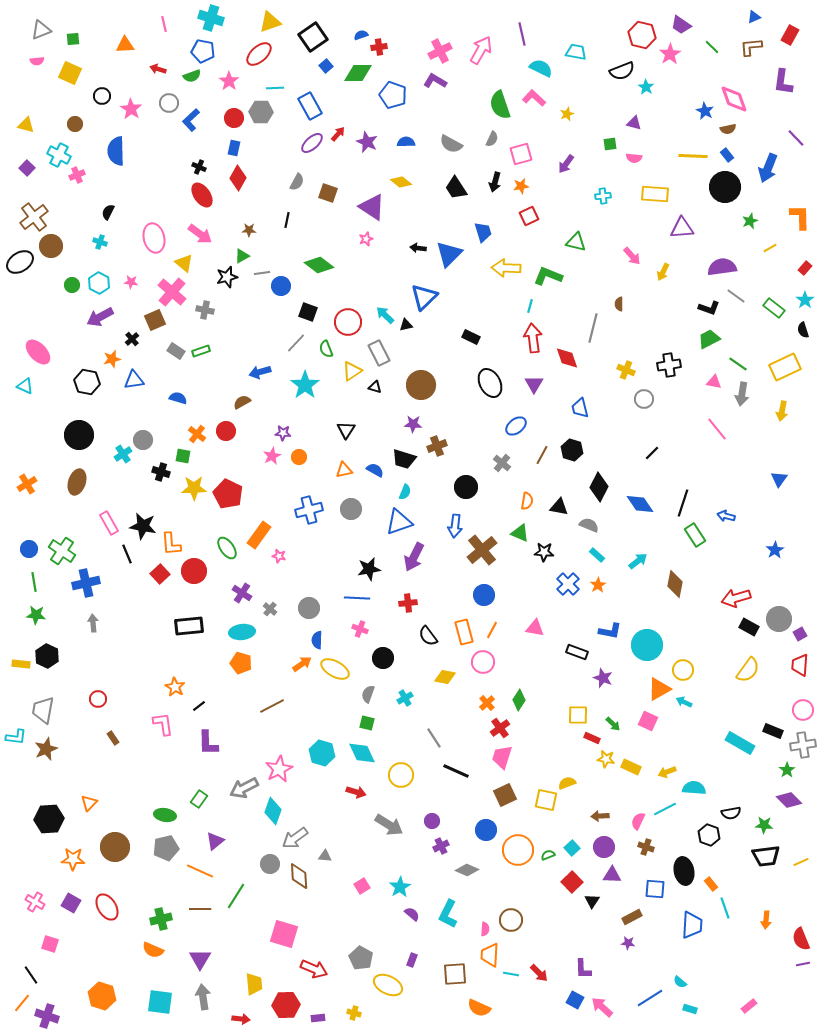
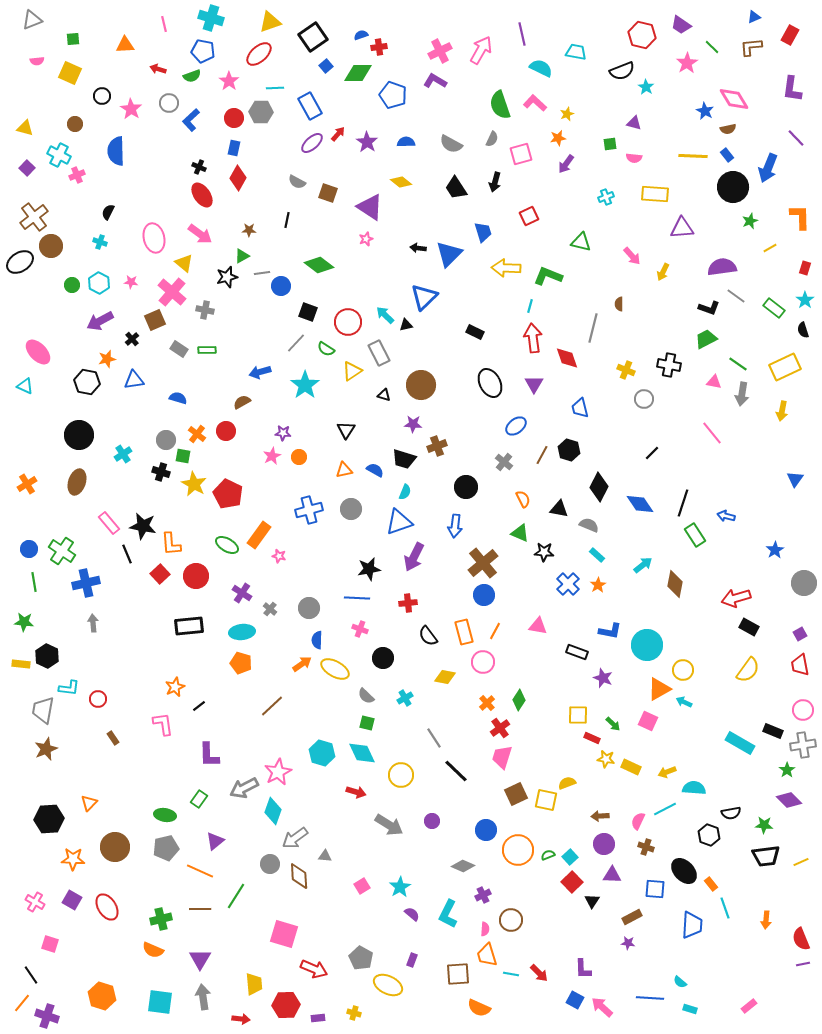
gray triangle at (41, 30): moved 9 px left, 10 px up
pink star at (670, 54): moved 17 px right, 9 px down
purple L-shape at (783, 82): moved 9 px right, 7 px down
pink L-shape at (534, 98): moved 1 px right, 5 px down
pink diamond at (734, 99): rotated 12 degrees counterclockwise
yellow triangle at (26, 125): moved 1 px left, 3 px down
purple star at (367, 142): rotated 10 degrees clockwise
gray semicircle at (297, 182): rotated 90 degrees clockwise
orange star at (521, 186): moved 37 px right, 48 px up
black circle at (725, 187): moved 8 px right
cyan cross at (603, 196): moved 3 px right, 1 px down; rotated 14 degrees counterclockwise
purple triangle at (372, 207): moved 2 px left
green triangle at (576, 242): moved 5 px right
red rectangle at (805, 268): rotated 24 degrees counterclockwise
purple arrow at (100, 317): moved 4 px down
black rectangle at (471, 337): moved 4 px right, 5 px up
green trapezoid at (709, 339): moved 3 px left
green semicircle at (326, 349): rotated 36 degrees counterclockwise
gray rectangle at (176, 351): moved 3 px right, 2 px up
green rectangle at (201, 351): moved 6 px right, 1 px up; rotated 18 degrees clockwise
orange star at (112, 359): moved 5 px left
black cross at (669, 365): rotated 20 degrees clockwise
black triangle at (375, 387): moved 9 px right, 8 px down
pink line at (717, 429): moved 5 px left, 4 px down
gray circle at (143, 440): moved 23 px right
black hexagon at (572, 450): moved 3 px left
gray cross at (502, 463): moved 2 px right, 1 px up
blue triangle at (779, 479): moved 16 px right
yellow star at (194, 488): moved 4 px up; rotated 30 degrees clockwise
orange semicircle at (527, 501): moved 4 px left, 2 px up; rotated 36 degrees counterclockwise
black triangle at (559, 507): moved 2 px down
pink rectangle at (109, 523): rotated 10 degrees counterclockwise
green ellipse at (227, 548): moved 3 px up; rotated 25 degrees counterclockwise
brown cross at (482, 550): moved 1 px right, 13 px down
cyan arrow at (638, 561): moved 5 px right, 4 px down
red circle at (194, 571): moved 2 px right, 5 px down
green star at (36, 615): moved 12 px left, 7 px down
gray circle at (779, 619): moved 25 px right, 36 px up
pink triangle at (535, 628): moved 3 px right, 2 px up
orange line at (492, 630): moved 3 px right, 1 px down
red trapezoid at (800, 665): rotated 15 degrees counterclockwise
orange star at (175, 687): rotated 18 degrees clockwise
gray semicircle at (368, 694): moved 2 px left, 2 px down; rotated 66 degrees counterclockwise
brown line at (272, 706): rotated 15 degrees counterclockwise
cyan L-shape at (16, 737): moved 53 px right, 49 px up
purple L-shape at (208, 743): moved 1 px right, 12 px down
pink star at (279, 769): moved 1 px left, 3 px down
black line at (456, 771): rotated 20 degrees clockwise
brown square at (505, 795): moved 11 px right, 1 px up
purple cross at (441, 846): moved 42 px right, 49 px down
purple circle at (604, 847): moved 3 px up
cyan square at (572, 848): moved 2 px left, 9 px down
gray diamond at (467, 870): moved 4 px left, 4 px up
black ellipse at (684, 871): rotated 32 degrees counterclockwise
purple square at (71, 903): moved 1 px right, 3 px up
orange trapezoid at (490, 955): moved 3 px left; rotated 20 degrees counterclockwise
brown square at (455, 974): moved 3 px right
blue line at (650, 998): rotated 36 degrees clockwise
